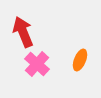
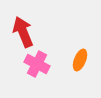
pink cross: rotated 15 degrees counterclockwise
